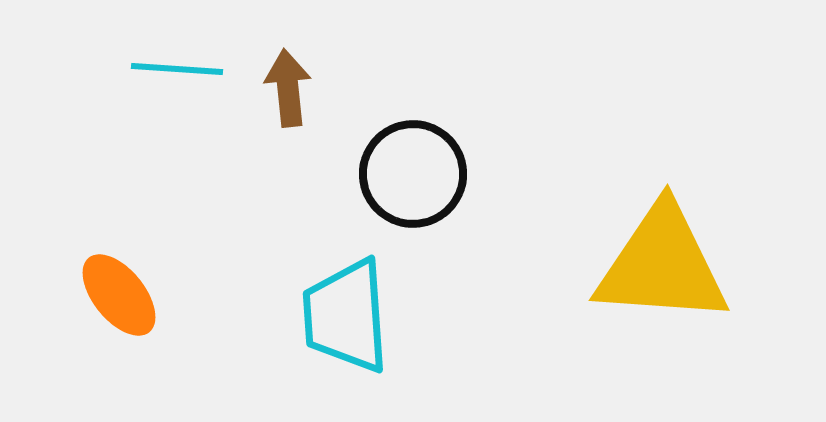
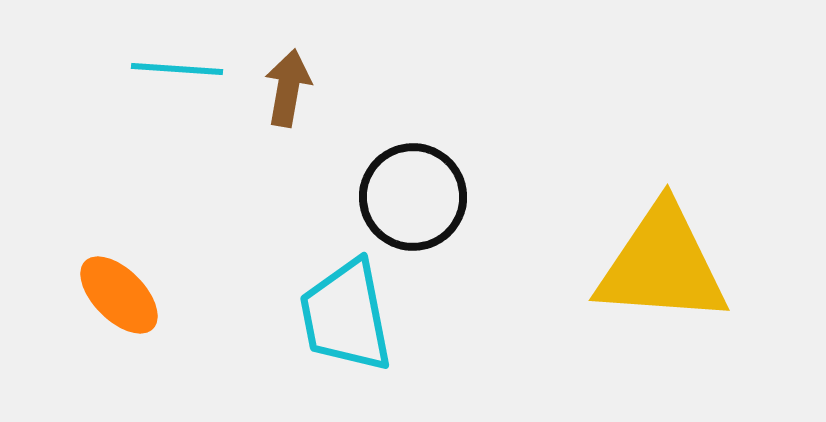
brown arrow: rotated 16 degrees clockwise
black circle: moved 23 px down
orange ellipse: rotated 6 degrees counterclockwise
cyan trapezoid: rotated 7 degrees counterclockwise
